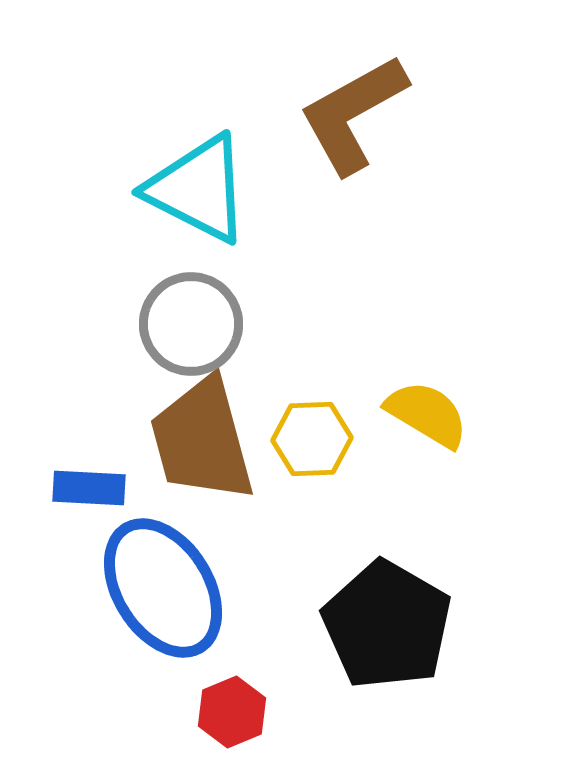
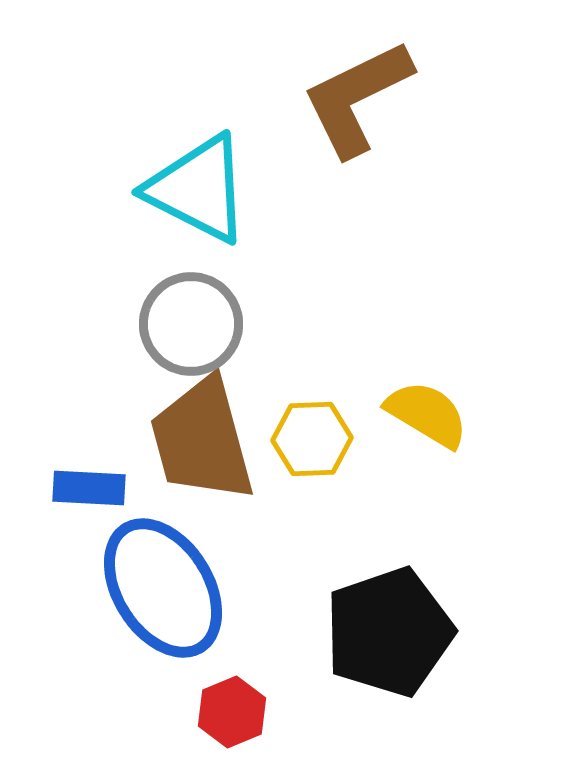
brown L-shape: moved 4 px right, 16 px up; rotated 3 degrees clockwise
black pentagon: moved 2 px right, 7 px down; rotated 23 degrees clockwise
